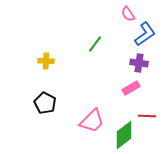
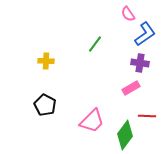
purple cross: moved 1 px right
black pentagon: moved 2 px down
green diamond: moved 1 px right; rotated 16 degrees counterclockwise
